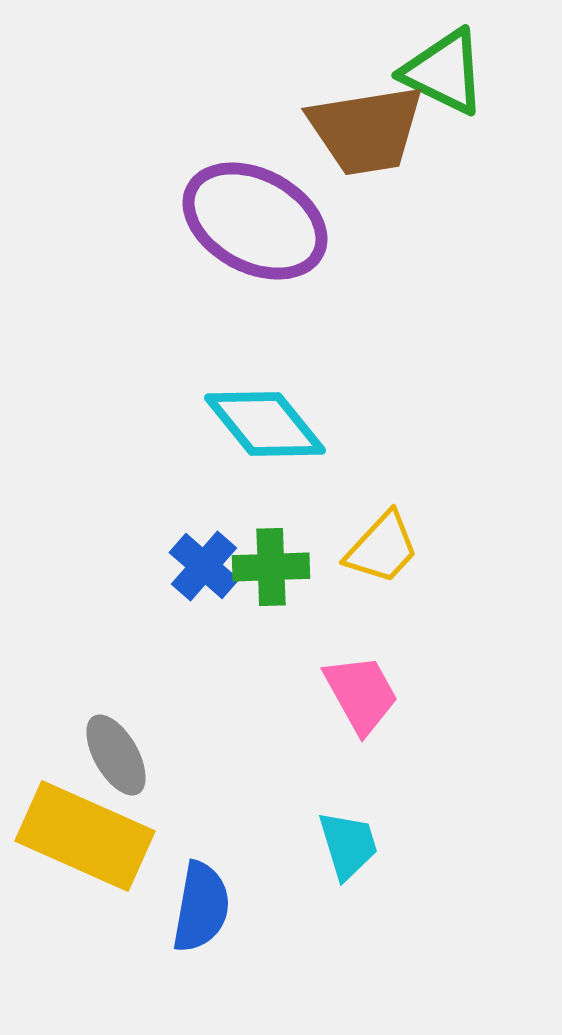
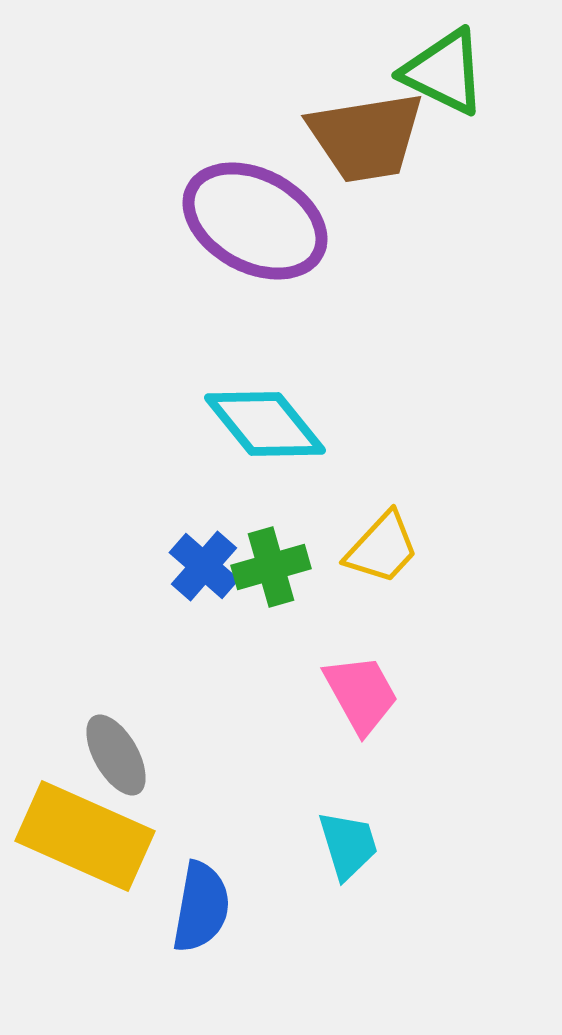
brown trapezoid: moved 7 px down
green cross: rotated 14 degrees counterclockwise
